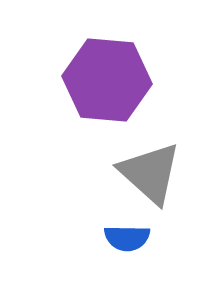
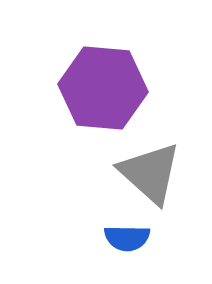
purple hexagon: moved 4 px left, 8 px down
